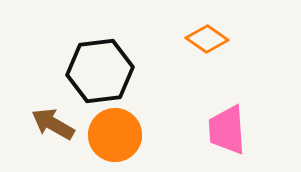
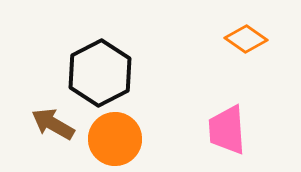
orange diamond: moved 39 px right
black hexagon: moved 2 px down; rotated 20 degrees counterclockwise
orange circle: moved 4 px down
